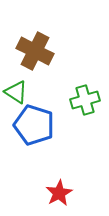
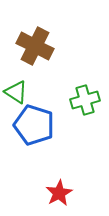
brown cross: moved 5 px up
